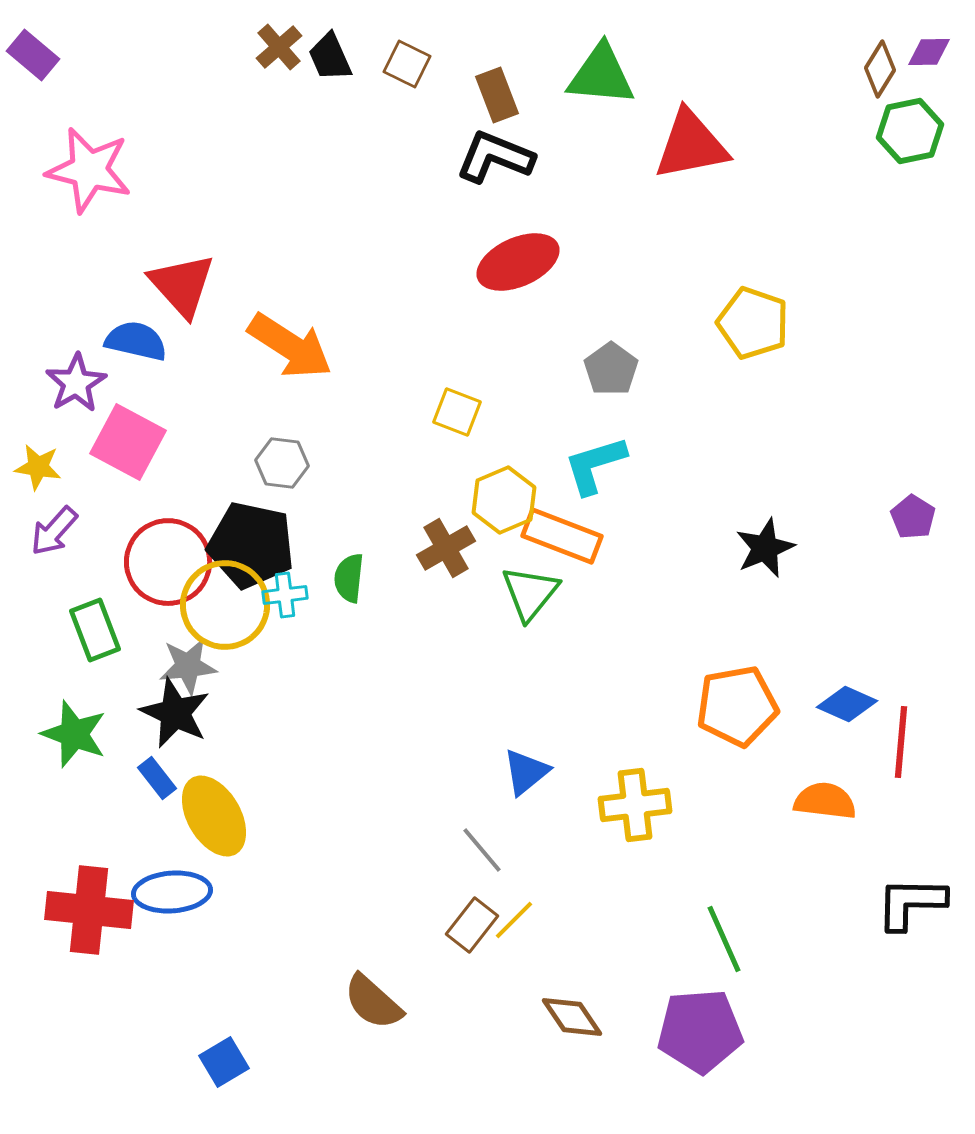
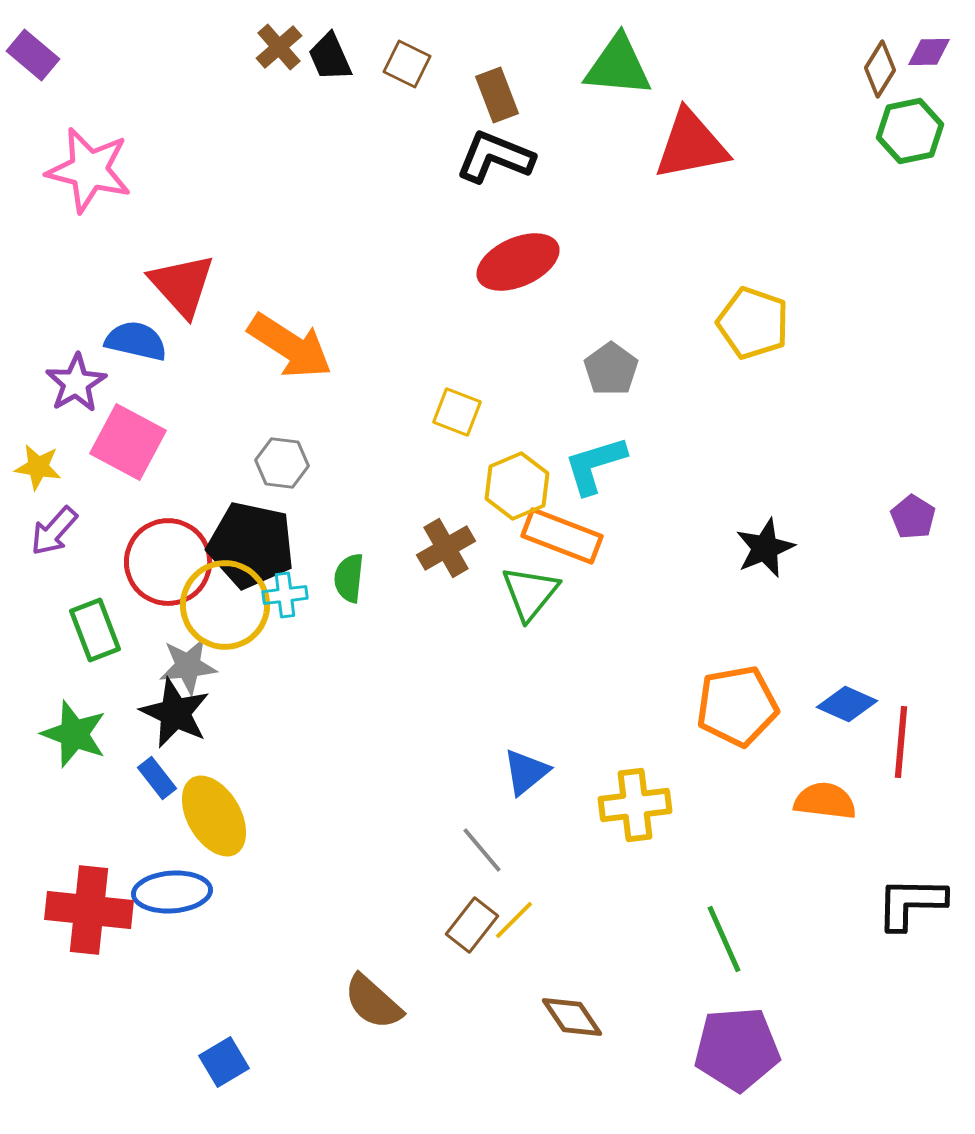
green triangle at (601, 75): moved 17 px right, 9 px up
yellow hexagon at (504, 500): moved 13 px right, 14 px up
purple pentagon at (700, 1031): moved 37 px right, 18 px down
